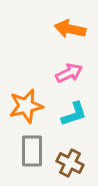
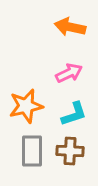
orange arrow: moved 2 px up
brown cross: moved 12 px up; rotated 24 degrees counterclockwise
